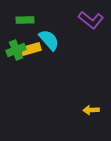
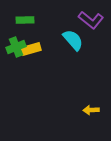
cyan semicircle: moved 24 px right
green cross: moved 3 px up
